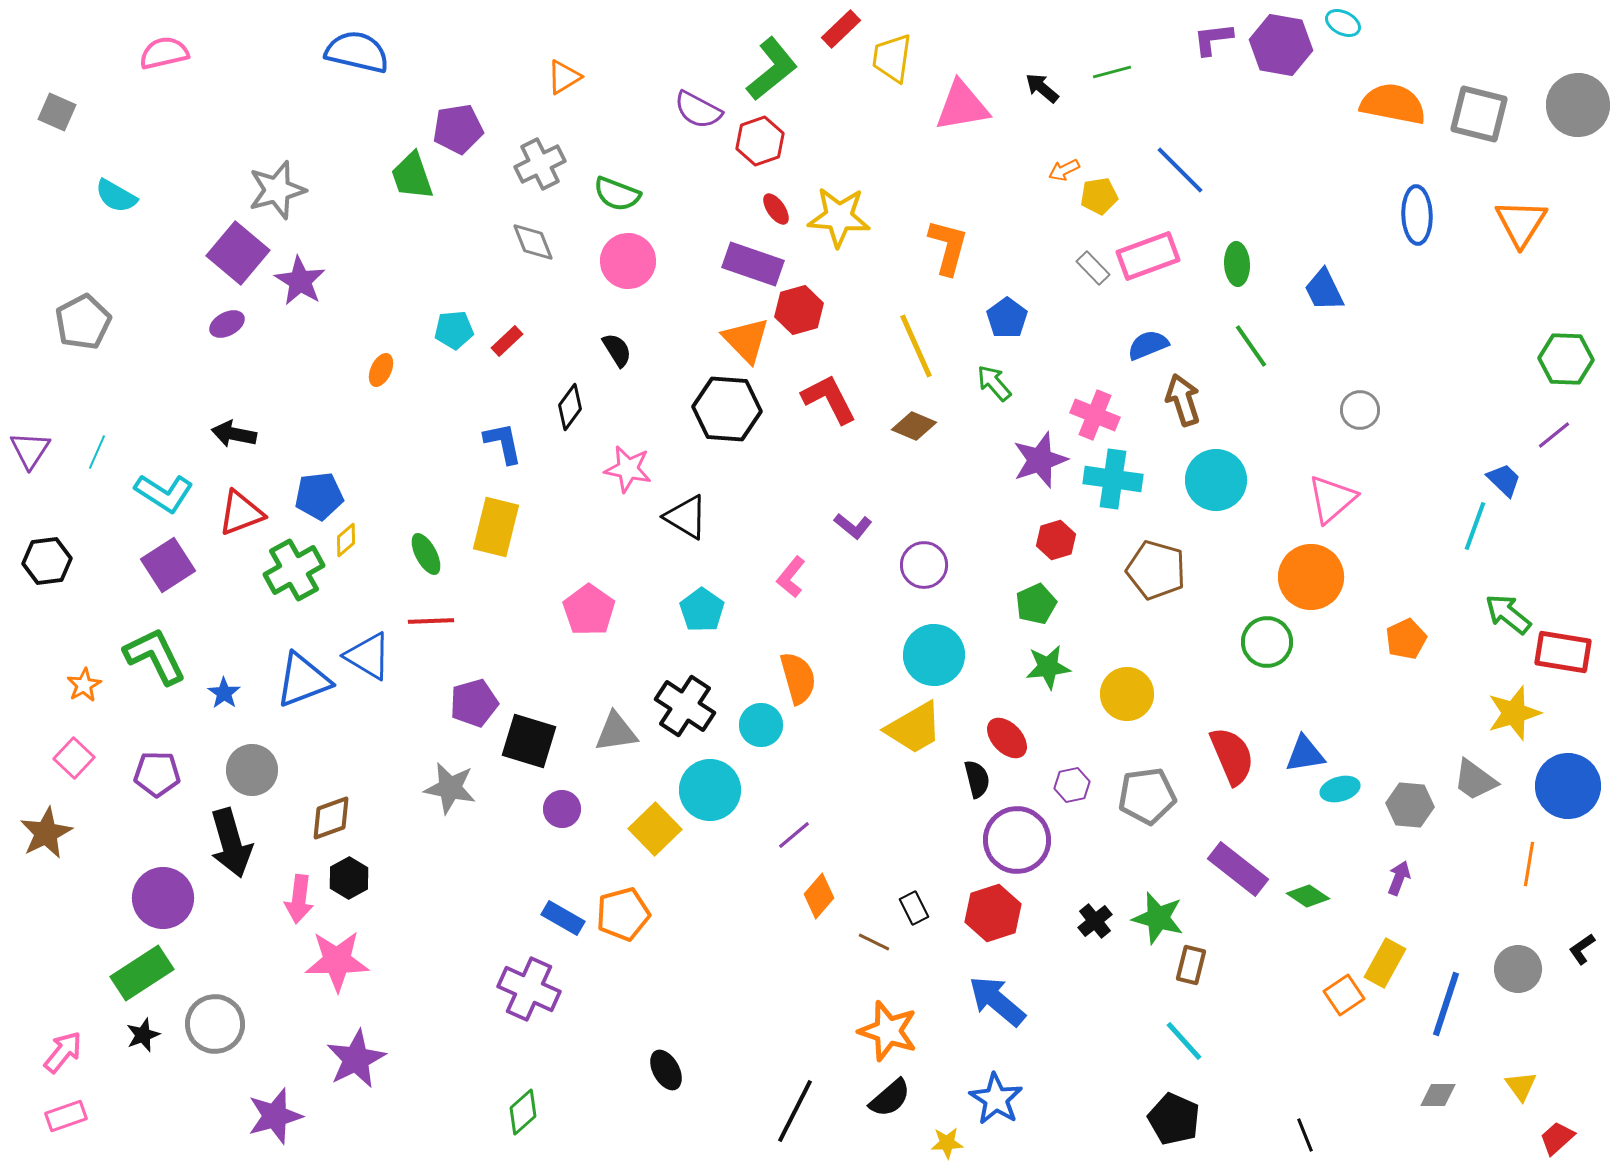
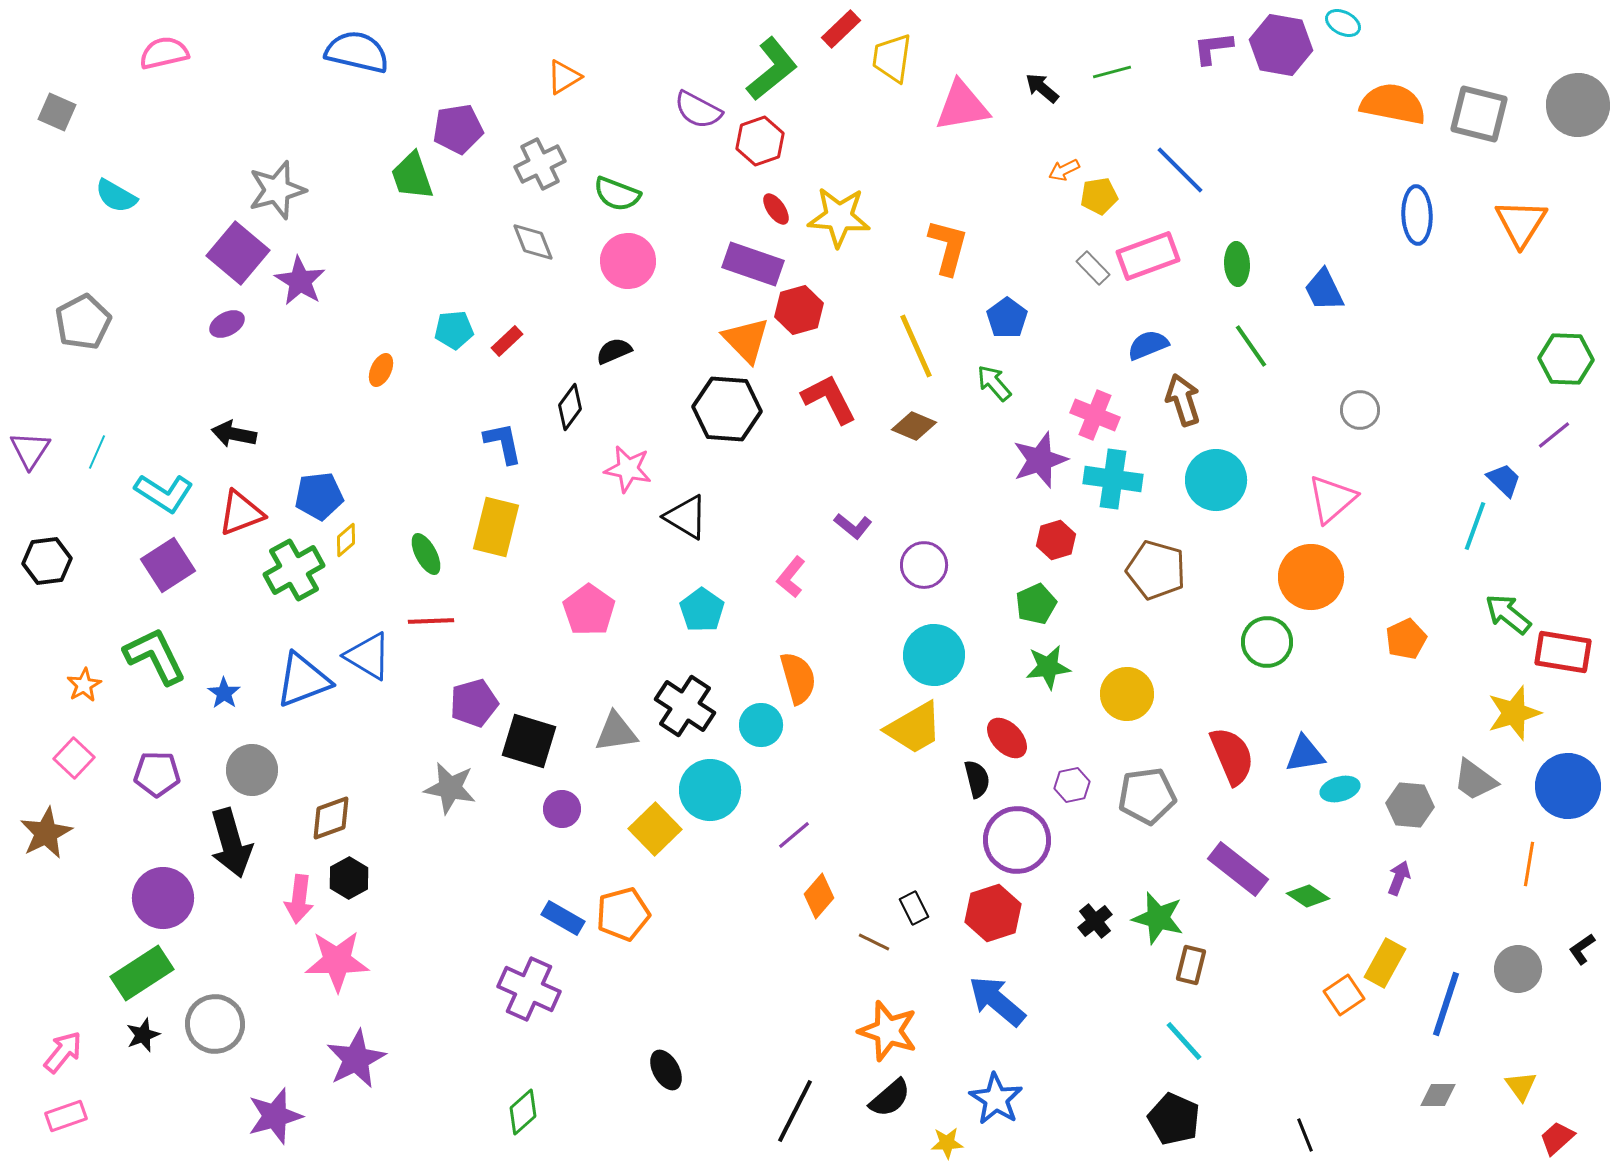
purple L-shape at (1213, 39): moved 9 px down
black semicircle at (617, 350): moved 3 px left, 1 px down; rotated 81 degrees counterclockwise
